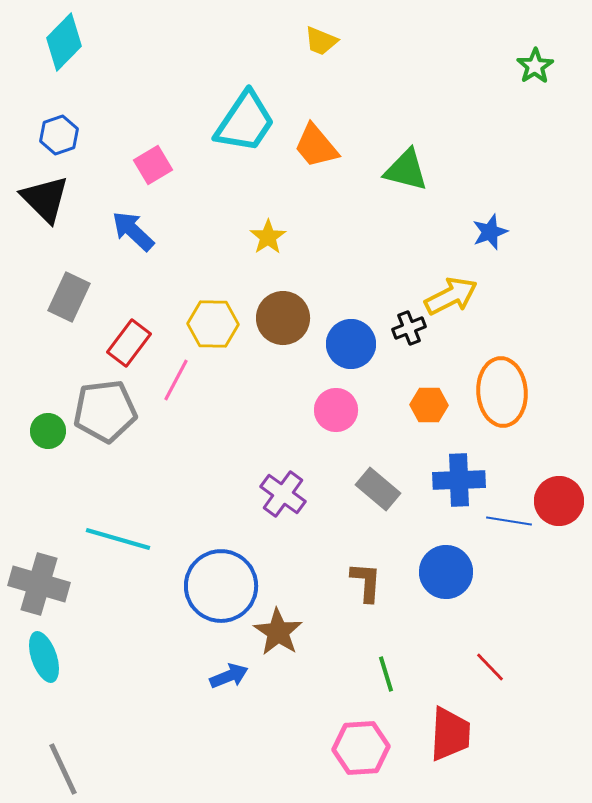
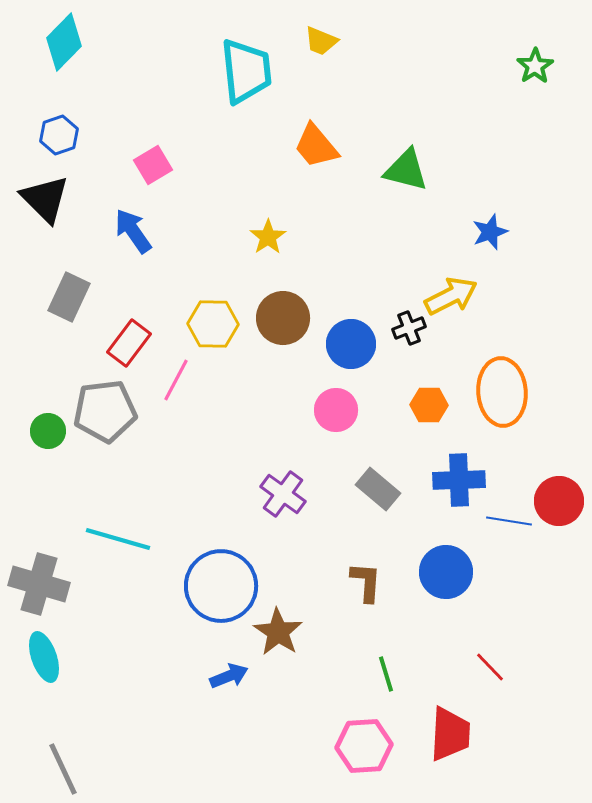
cyan trapezoid at (245, 122): moved 1 px right, 51 px up; rotated 40 degrees counterclockwise
blue arrow at (133, 231): rotated 12 degrees clockwise
pink hexagon at (361, 748): moved 3 px right, 2 px up
